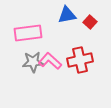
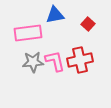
blue triangle: moved 12 px left
red square: moved 2 px left, 2 px down
pink L-shape: moved 5 px right; rotated 35 degrees clockwise
